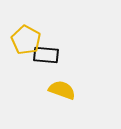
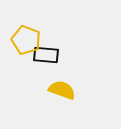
yellow pentagon: rotated 8 degrees counterclockwise
